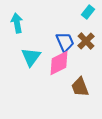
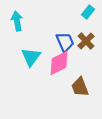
cyan arrow: moved 2 px up
